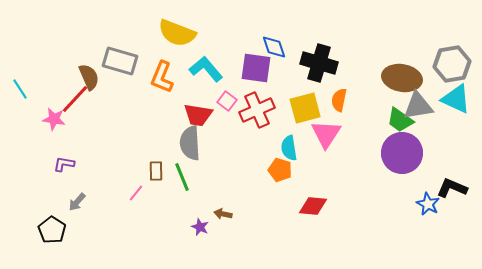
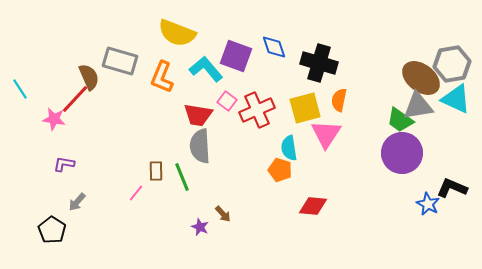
purple square: moved 20 px left, 12 px up; rotated 12 degrees clockwise
brown ellipse: moved 19 px right; rotated 27 degrees clockwise
gray semicircle: moved 10 px right, 3 px down
brown arrow: rotated 144 degrees counterclockwise
